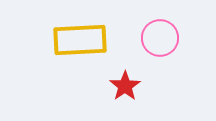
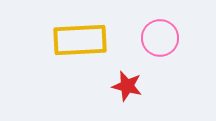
red star: moved 2 px right; rotated 24 degrees counterclockwise
